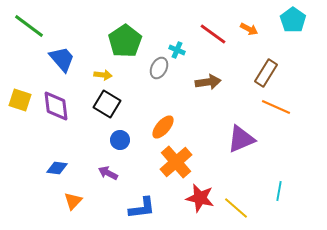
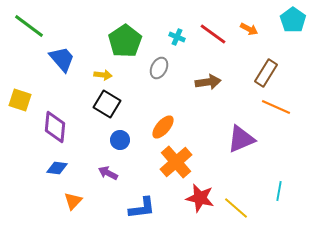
cyan cross: moved 13 px up
purple diamond: moved 1 px left, 21 px down; rotated 12 degrees clockwise
